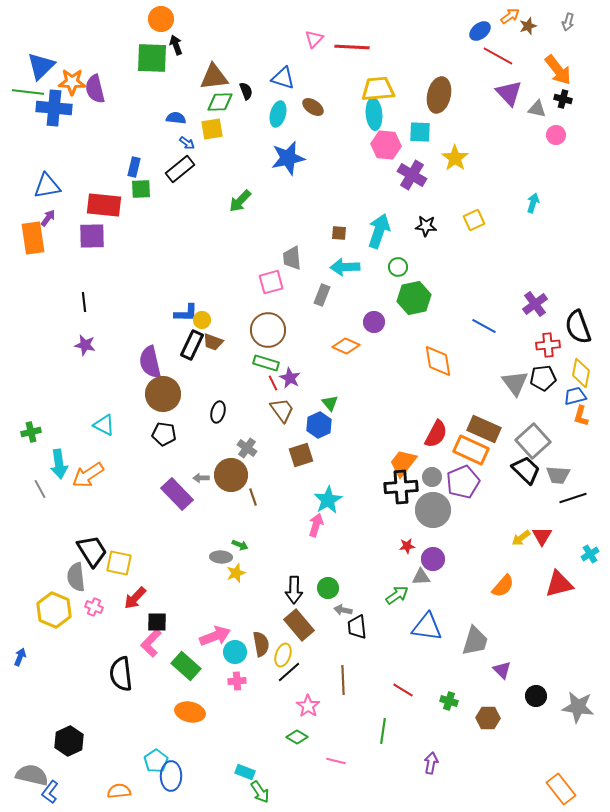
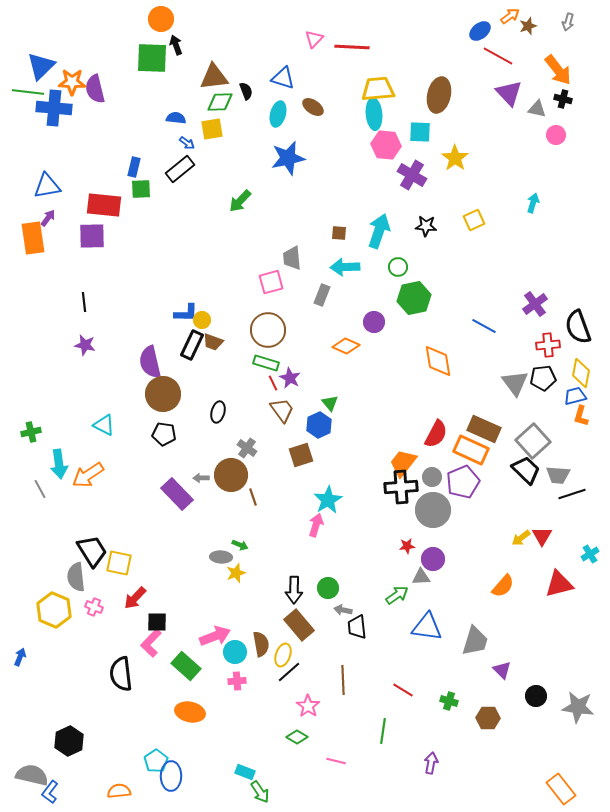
black line at (573, 498): moved 1 px left, 4 px up
